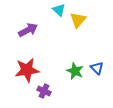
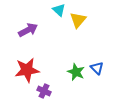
green star: moved 1 px right, 1 px down
